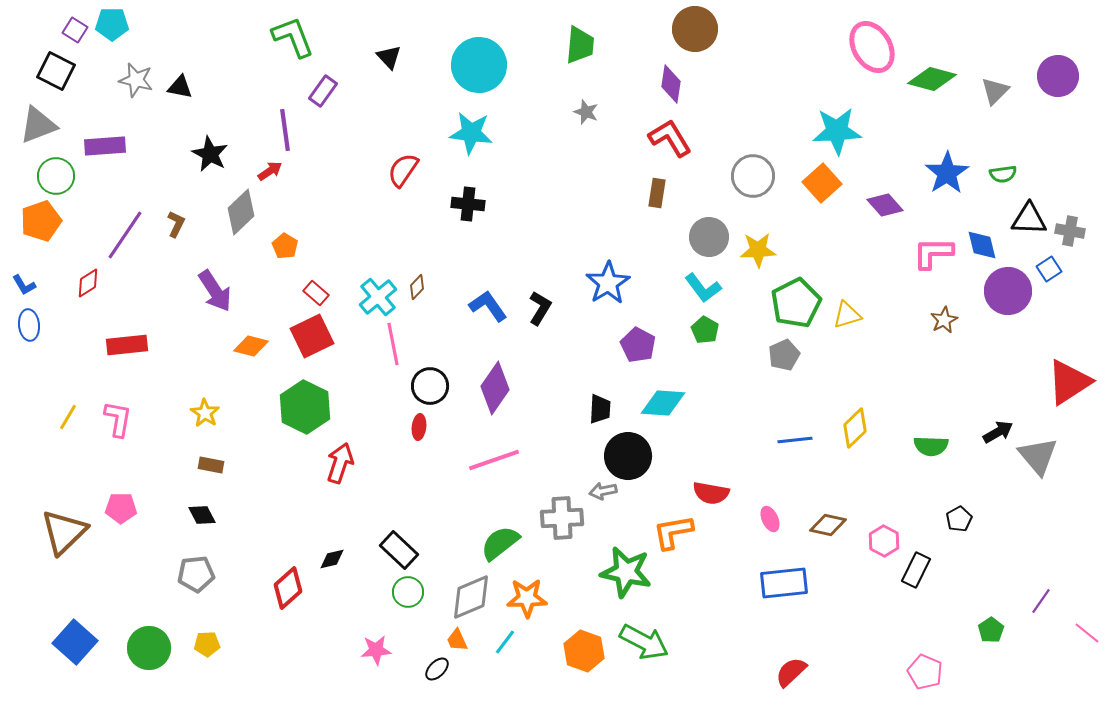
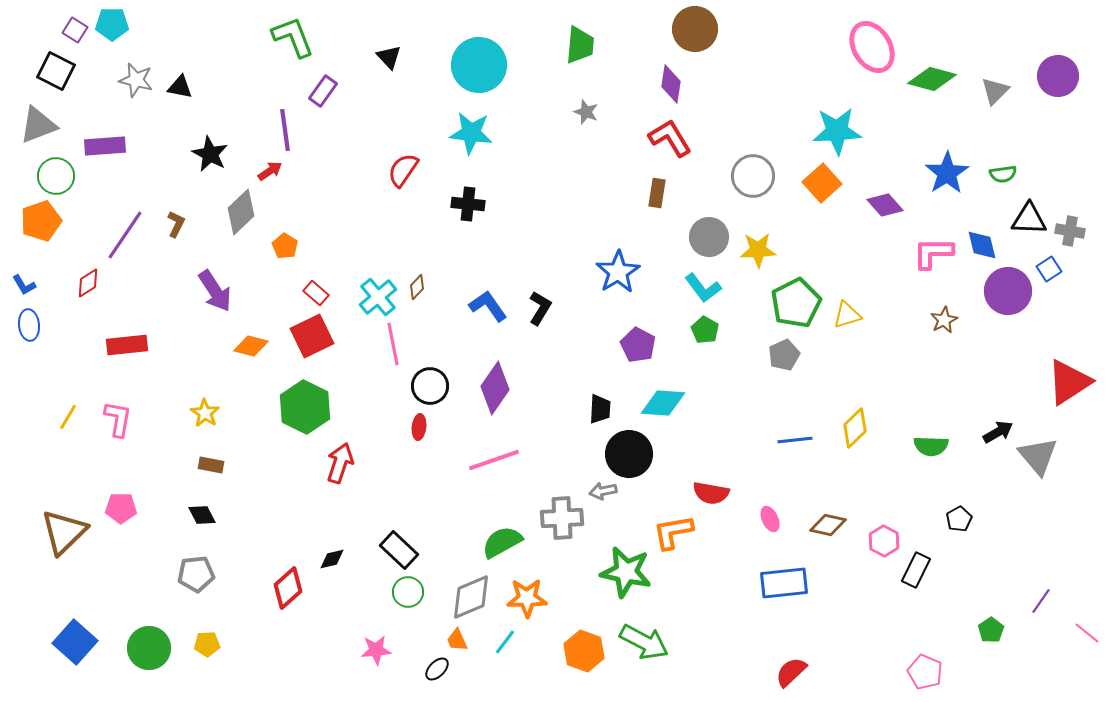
blue star at (608, 283): moved 10 px right, 11 px up
black circle at (628, 456): moved 1 px right, 2 px up
green semicircle at (500, 543): moved 2 px right, 1 px up; rotated 9 degrees clockwise
